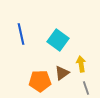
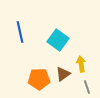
blue line: moved 1 px left, 2 px up
brown triangle: moved 1 px right, 1 px down
orange pentagon: moved 1 px left, 2 px up
gray line: moved 1 px right, 1 px up
